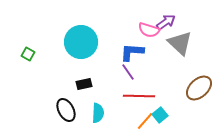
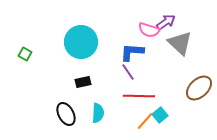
green square: moved 3 px left
black rectangle: moved 1 px left, 2 px up
black ellipse: moved 4 px down
